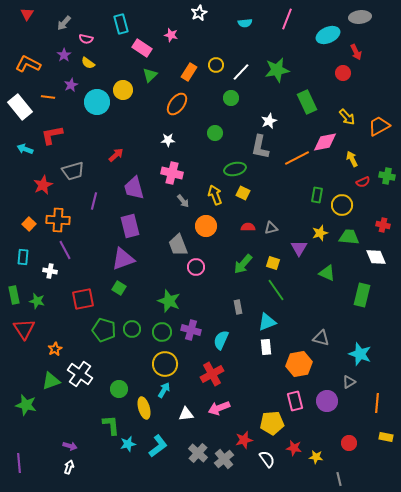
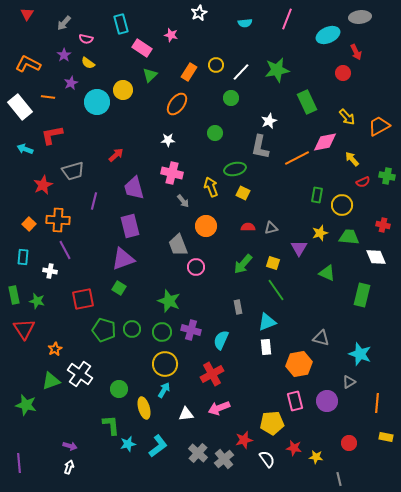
purple star at (71, 85): moved 2 px up
yellow arrow at (352, 159): rotated 14 degrees counterclockwise
yellow arrow at (215, 195): moved 4 px left, 8 px up
